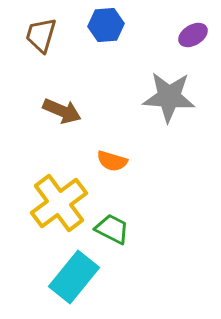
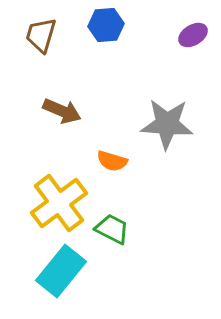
gray star: moved 2 px left, 27 px down
cyan rectangle: moved 13 px left, 6 px up
